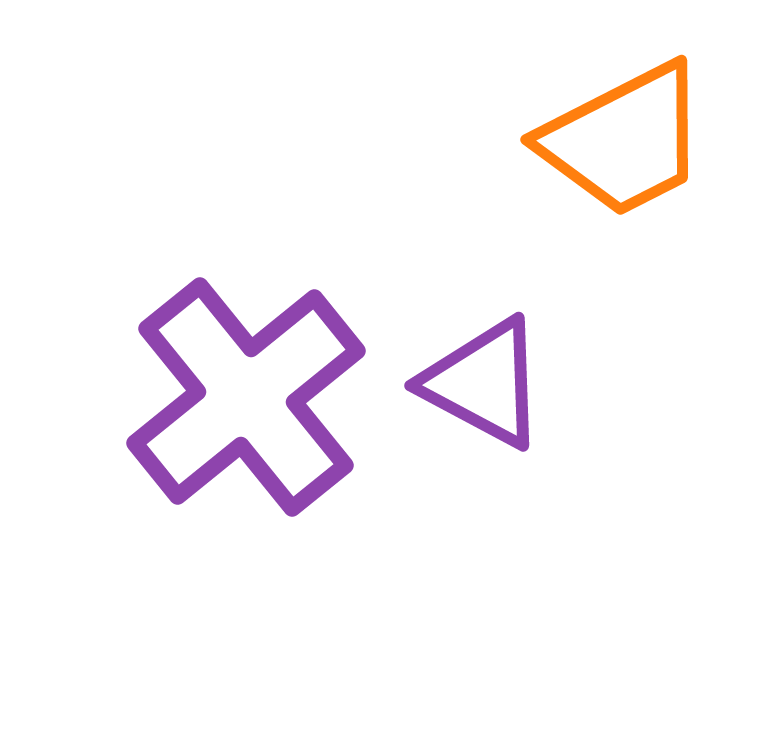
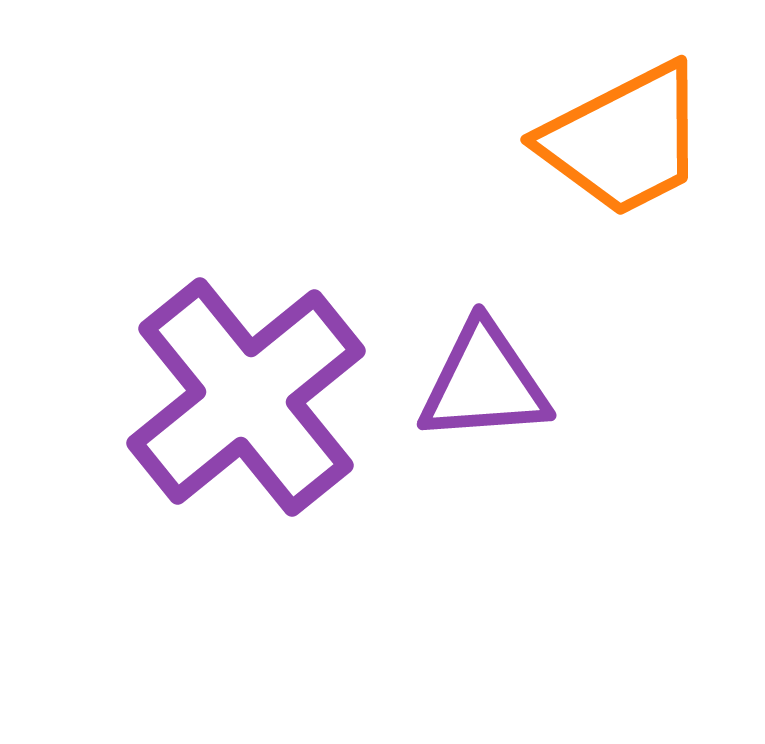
purple triangle: rotated 32 degrees counterclockwise
